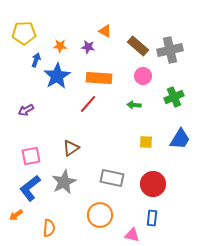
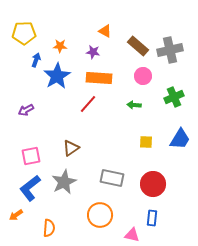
purple star: moved 5 px right, 5 px down
